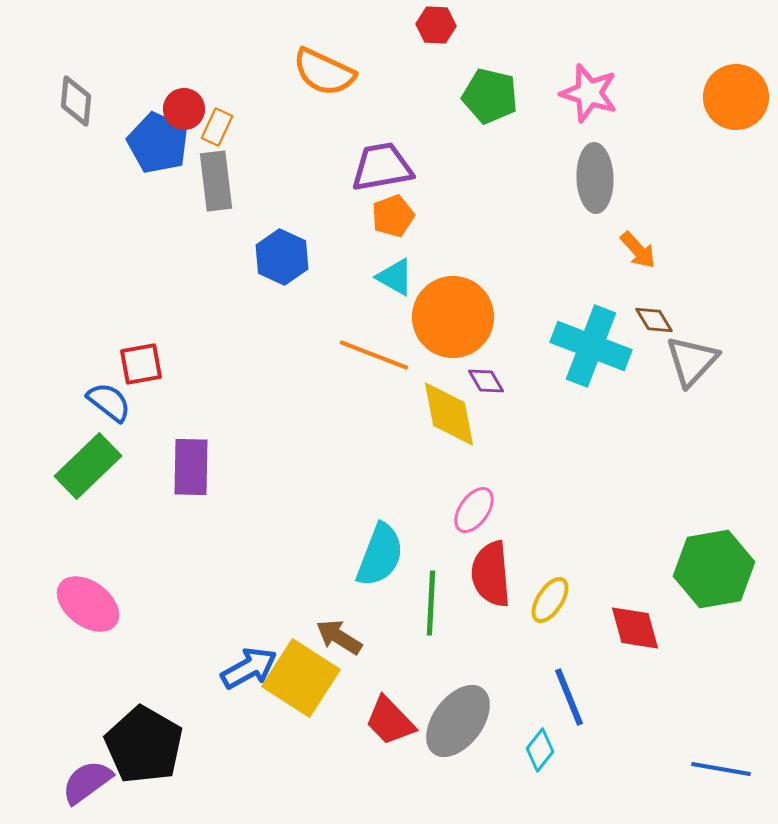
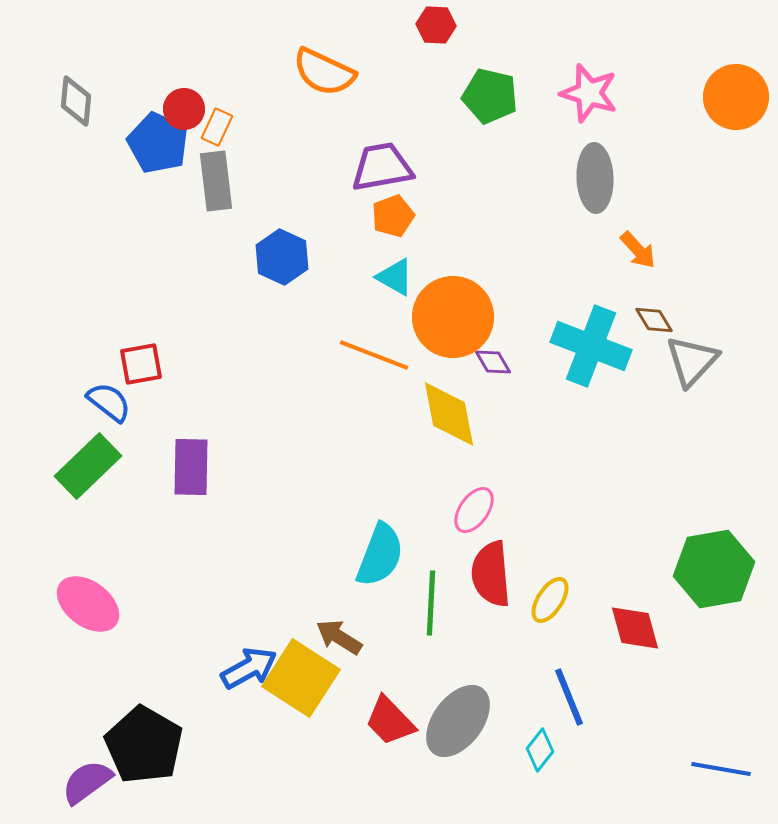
purple diamond at (486, 381): moved 7 px right, 19 px up
